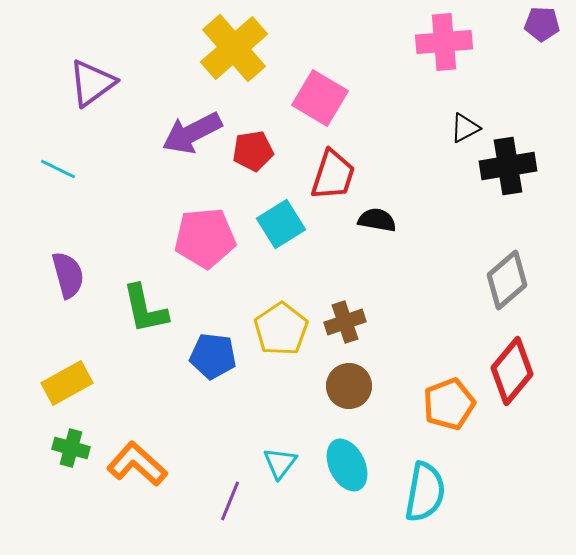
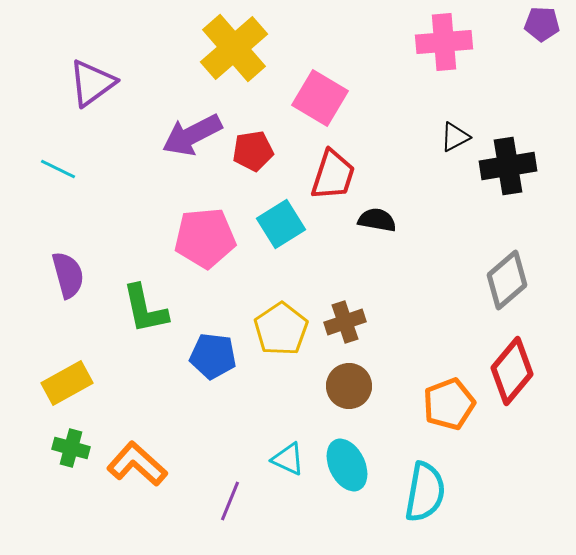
black triangle: moved 10 px left, 9 px down
purple arrow: moved 2 px down
cyan triangle: moved 8 px right, 4 px up; rotated 42 degrees counterclockwise
